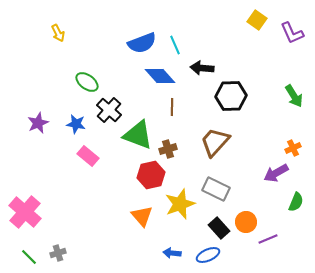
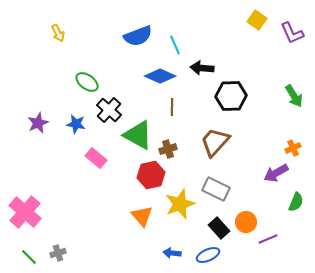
blue semicircle: moved 4 px left, 7 px up
blue diamond: rotated 24 degrees counterclockwise
green triangle: rotated 8 degrees clockwise
pink rectangle: moved 8 px right, 2 px down
